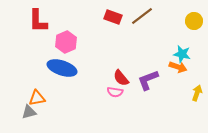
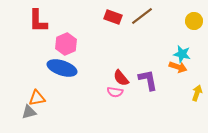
pink hexagon: moved 2 px down
purple L-shape: rotated 100 degrees clockwise
